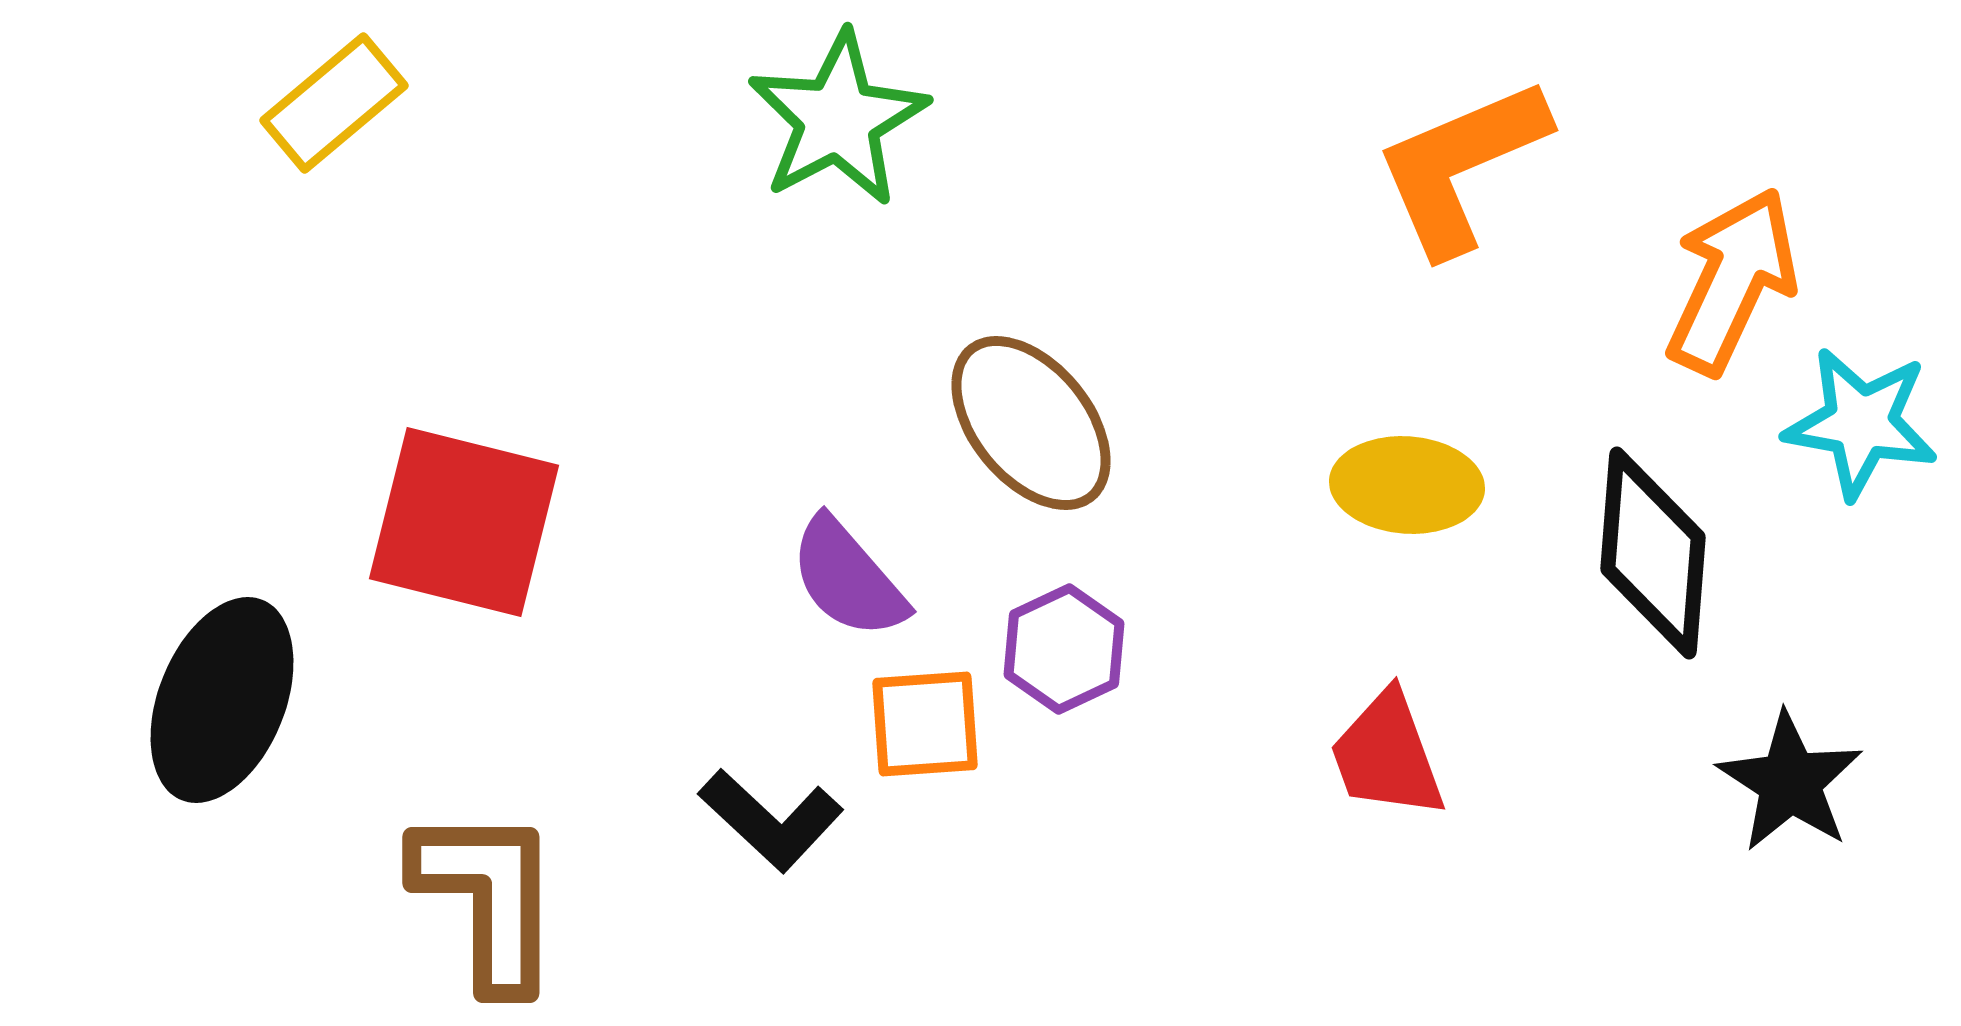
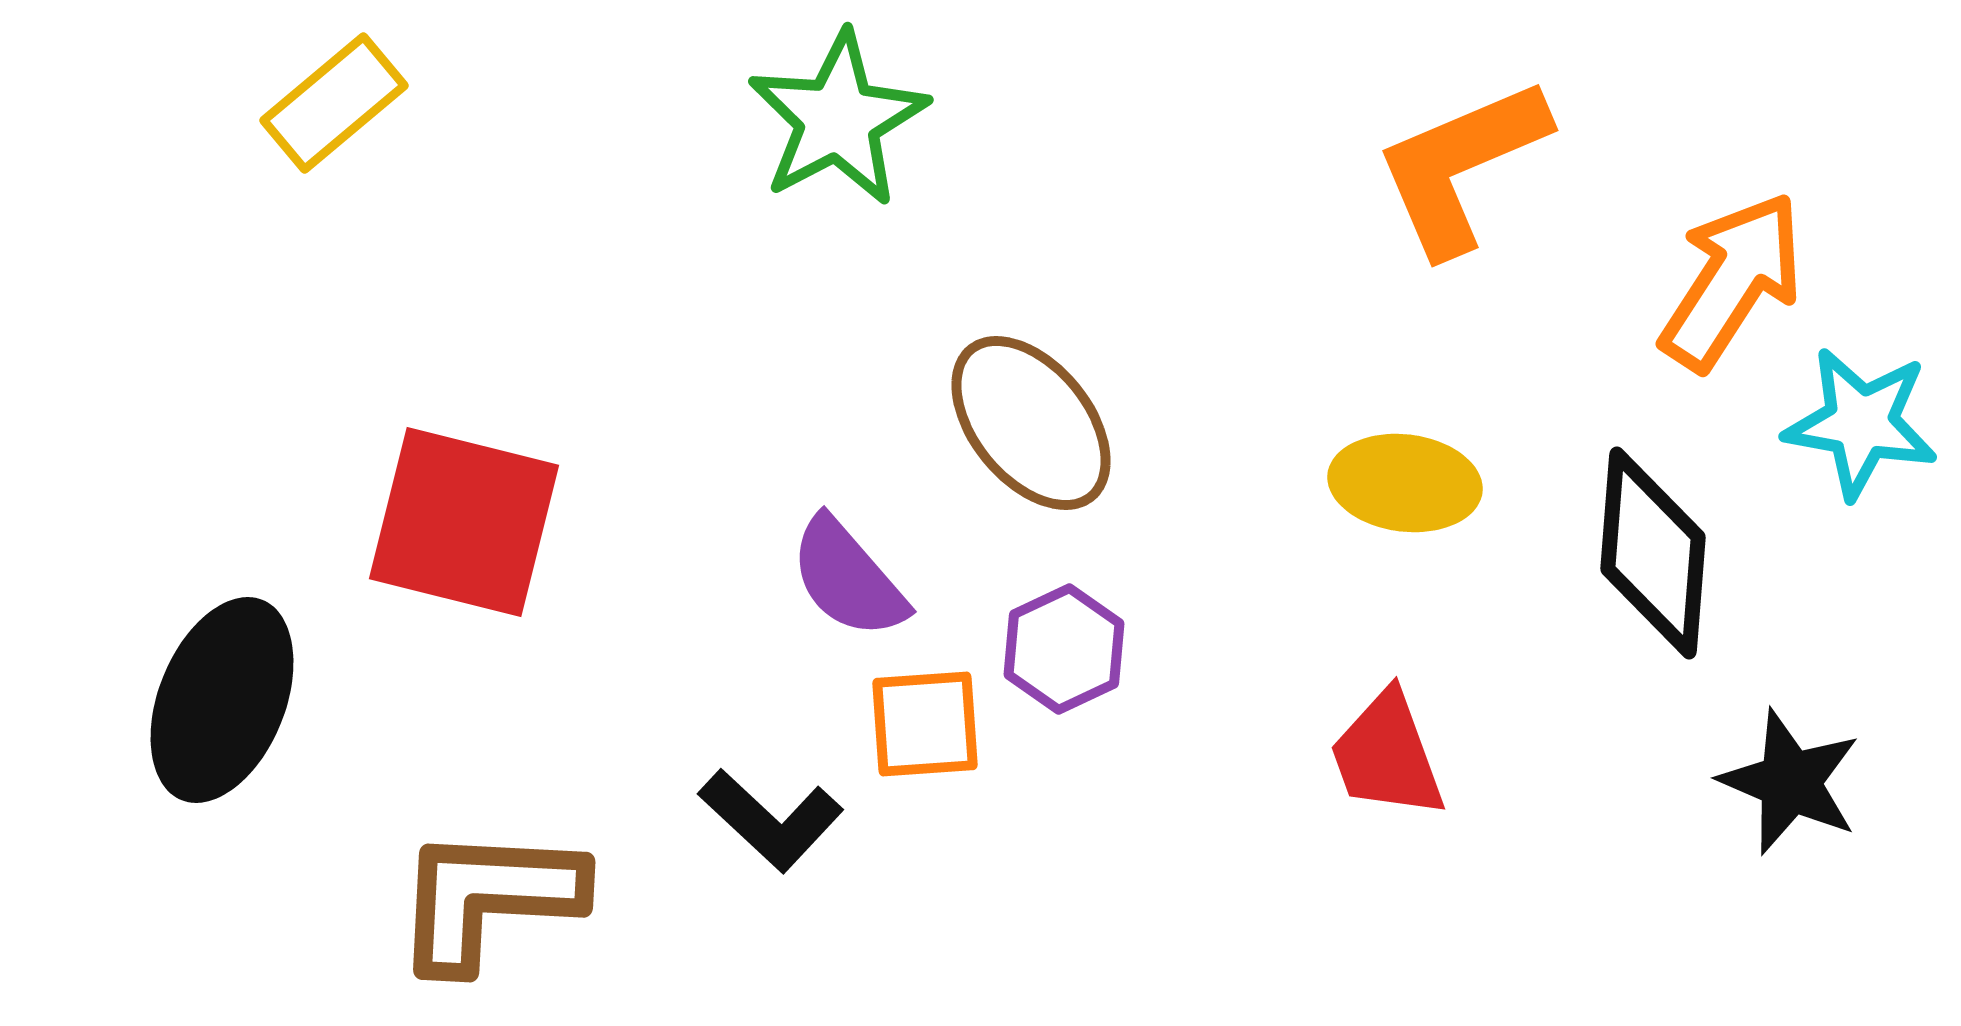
orange arrow: rotated 8 degrees clockwise
yellow ellipse: moved 2 px left, 2 px up; rotated 3 degrees clockwise
black star: rotated 10 degrees counterclockwise
brown L-shape: rotated 87 degrees counterclockwise
